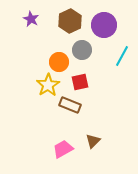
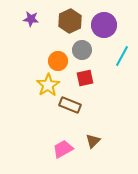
purple star: rotated 21 degrees counterclockwise
orange circle: moved 1 px left, 1 px up
red square: moved 5 px right, 4 px up
